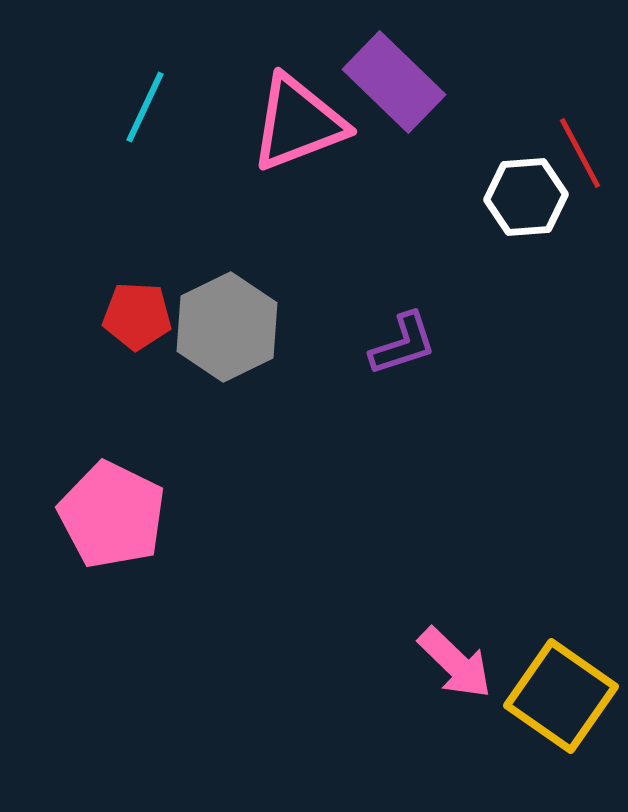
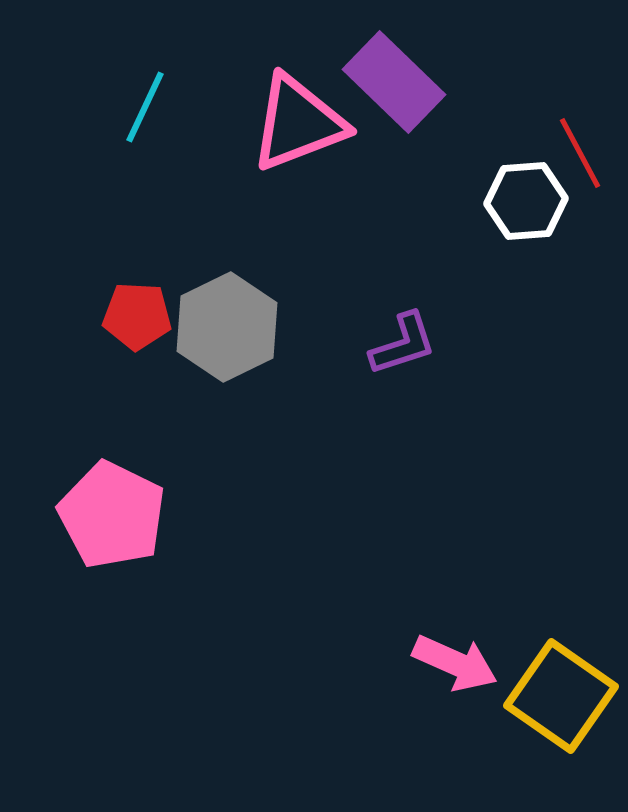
white hexagon: moved 4 px down
pink arrow: rotated 20 degrees counterclockwise
